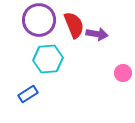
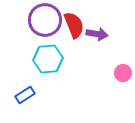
purple circle: moved 6 px right
blue rectangle: moved 3 px left, 1 px down
